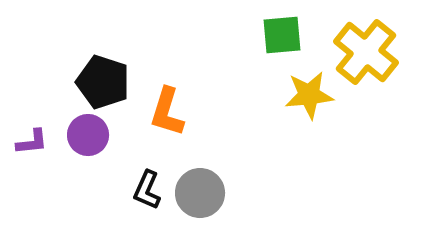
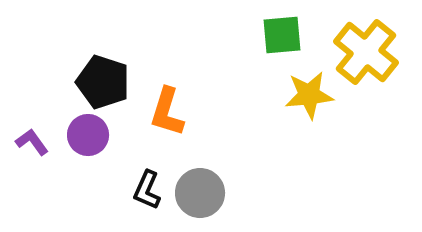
purple L-shape: rotated 120 degrees counterclockwise
